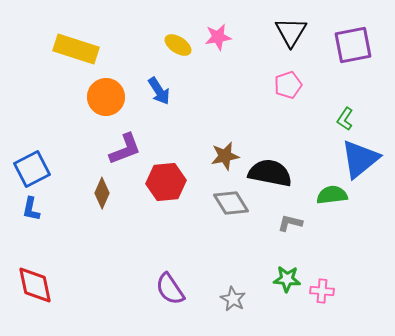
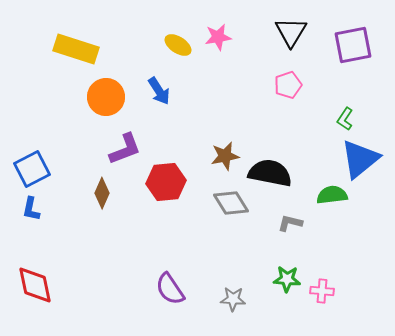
gray star: rotated 25 degrees counterclockwise
